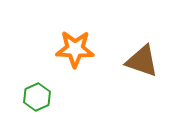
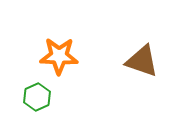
orange star: moved 16 px left, 7 px down
